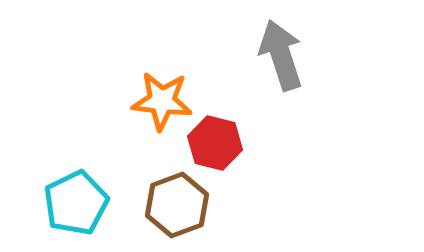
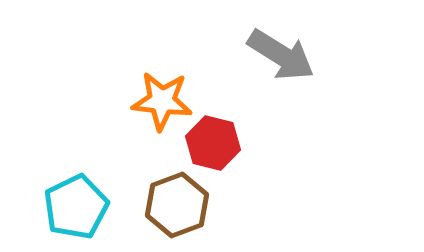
gray arrow: rotated 140 degrees clockwise
red hexagon: moved 2 px left
cyan pentagon: moved 4 px down
